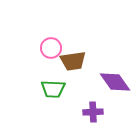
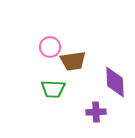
pink circle: moved 1 px left, 1 px up
purple diamond: rotated 32 degrees clockwise
purple cross: moved 3 px right
